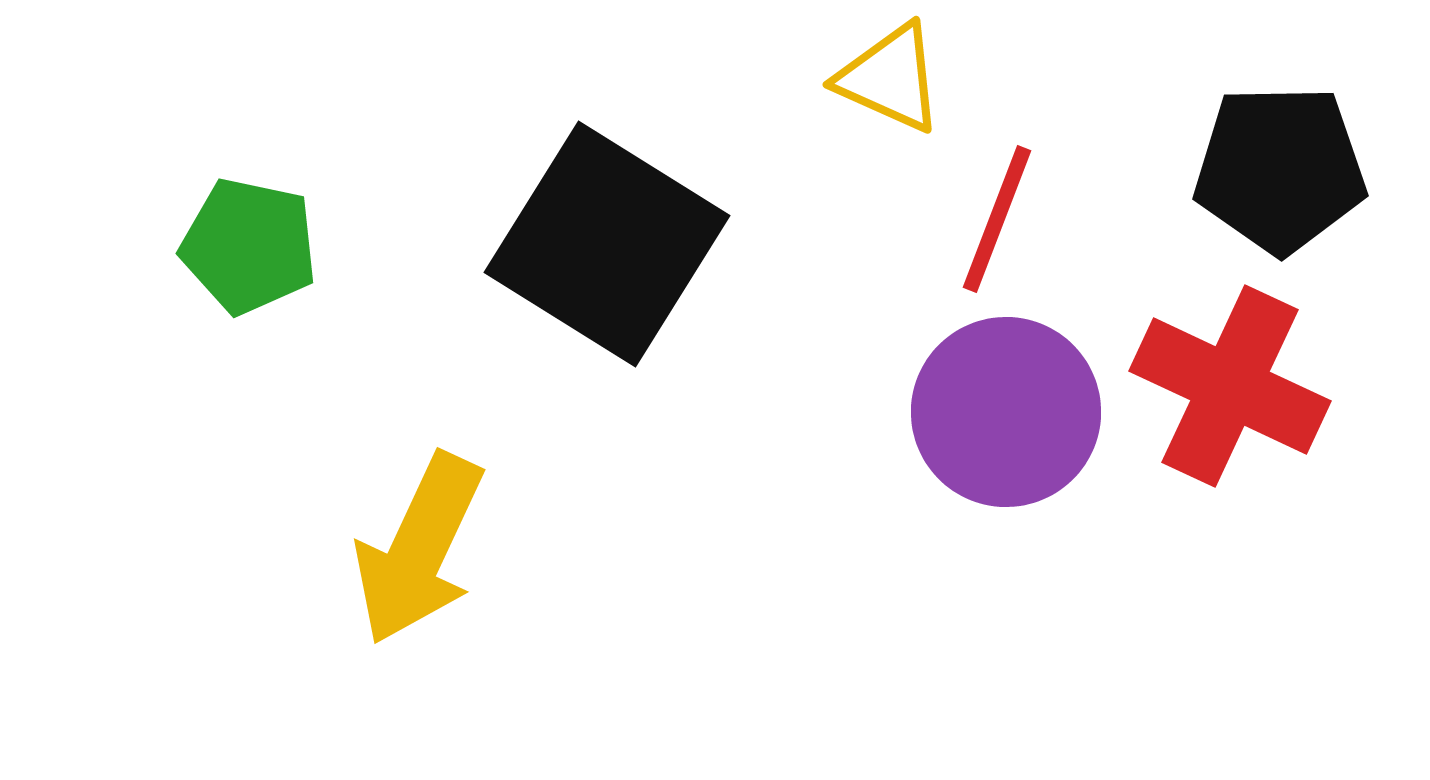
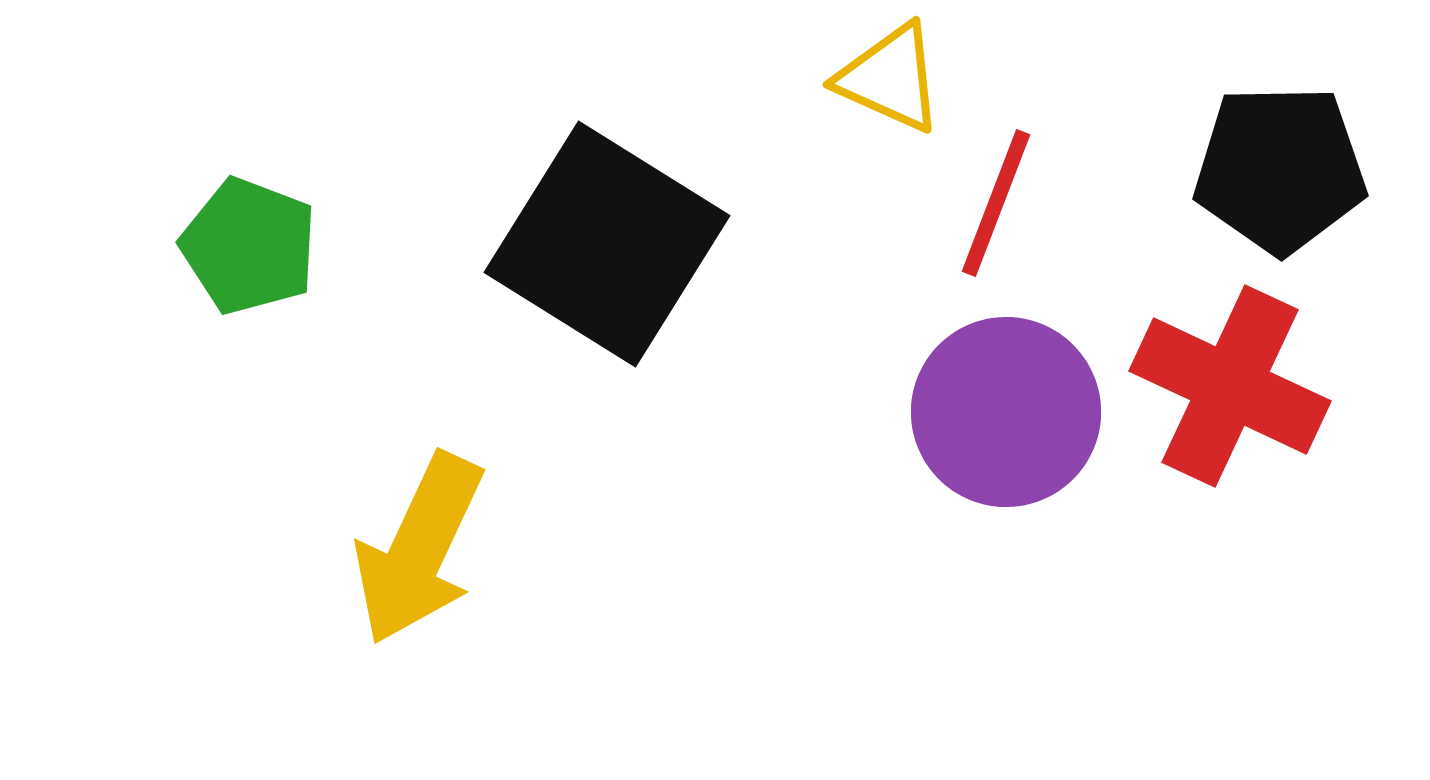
red line: moved 1 px left, 16 px up
green pentagon: rotated 9 degrees clockwise
